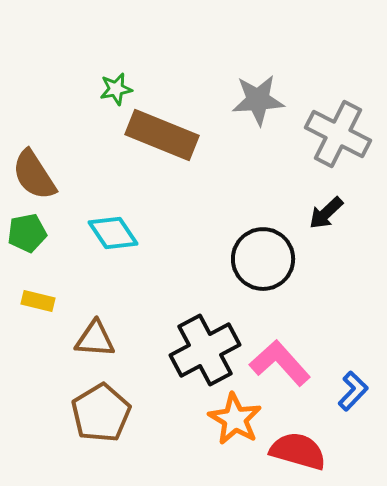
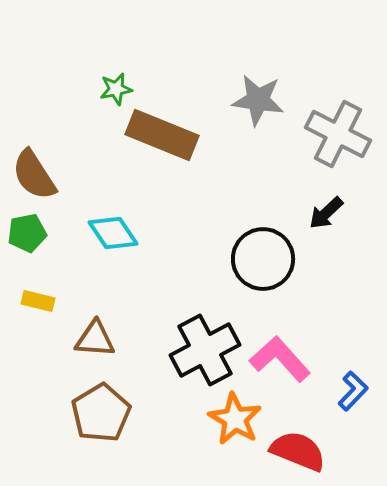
gray star: rotated 12 degrees clockwise
pink L-shape: moved 4 px up
red semicircle: rotated 6 degrees clockwise
